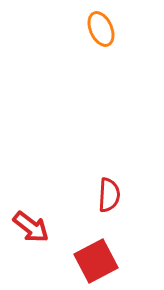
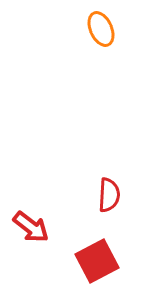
red square: moved 1 px right
